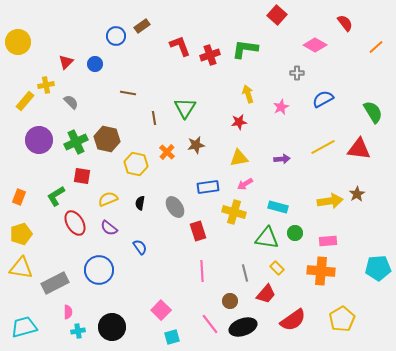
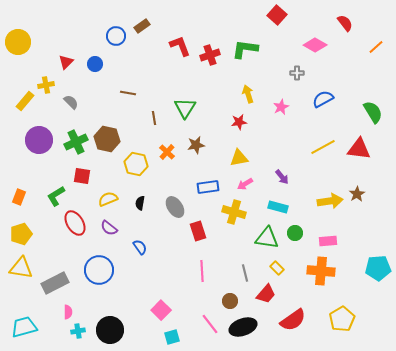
purple arrow at (282, 159): moved 18 px down; rotated 56 degrees clockwise
black circle at (112, 327): moved 2 px left, 3 px down
